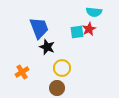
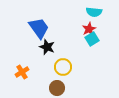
blue trapezoid: rotated 15 degrees counterclockwise
cyan square: moved 15 px right, 7 px down; rotated 24 degrees counterclockwise
yellow circle: moved 1 px right, 1 px up
